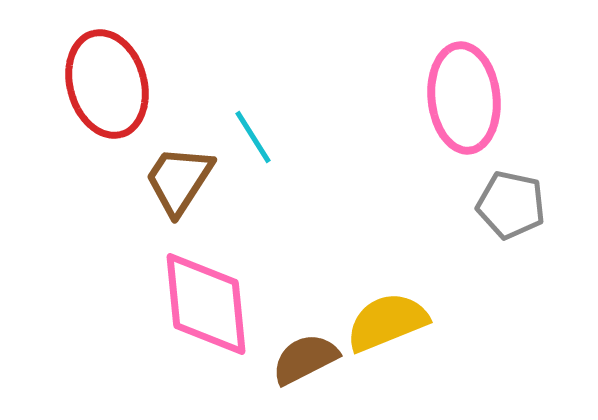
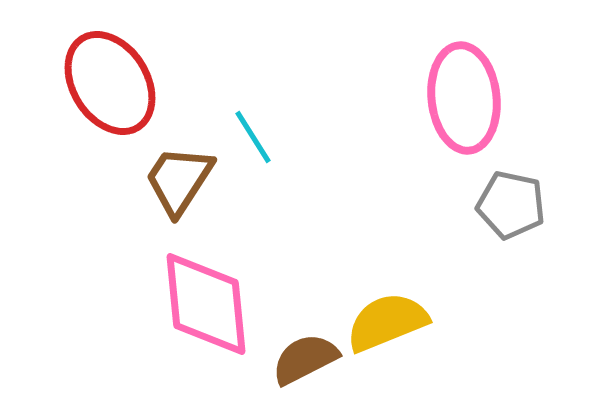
red ellipse: moved 3 px right, 1 px up; rotated 16 degrees counterclockwise
